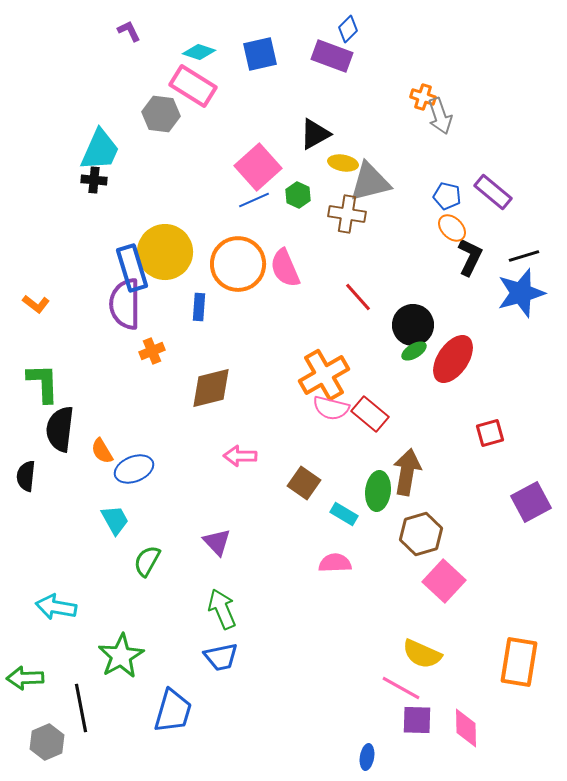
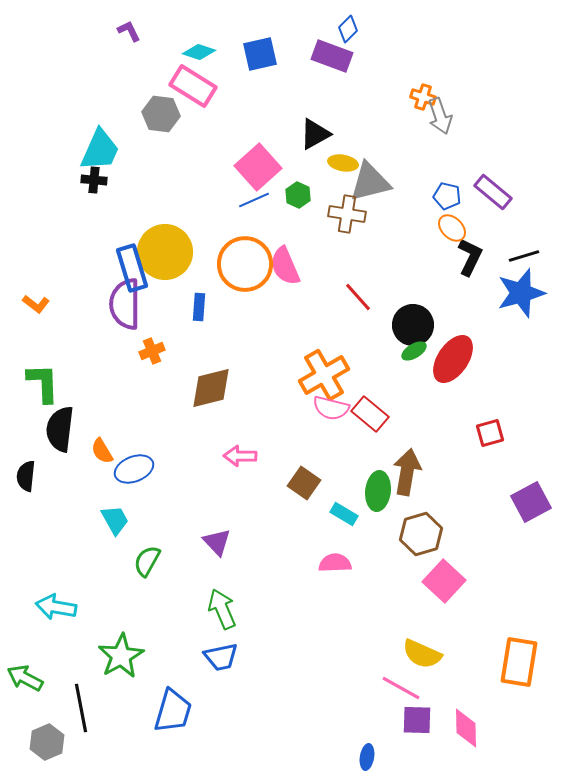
orange circle at (238, 264): moved 7 px right
pink semicircle at (285, 268): moved 2 px up
green arrow at (25, 678): rotated 30 degrees clockwise
